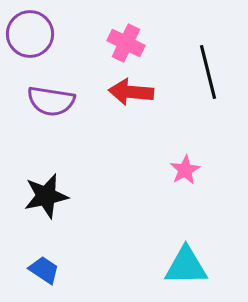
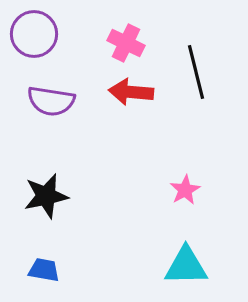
purple circle: moved 4 px right
black line: moved 12 px left
pink star: moved 20 px down
blue trapezoid: rotated 24 degrees counterclockwise
